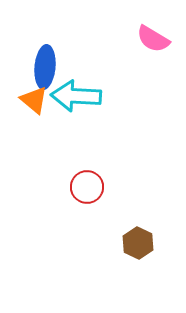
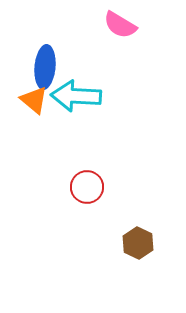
pink semicircle: moved 33 px left, 14 px up
